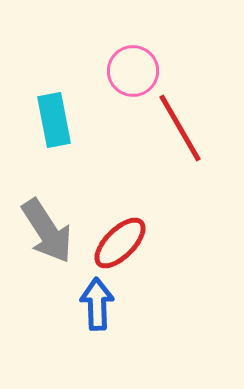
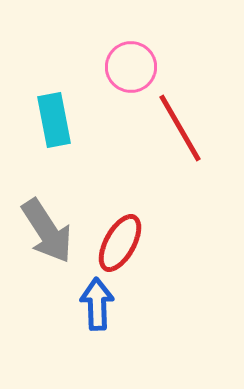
pink circle: moved 2 px left, 4 px up
red ellipse: rotated 16 degrees counterclockwise
